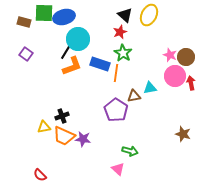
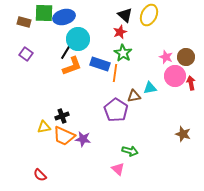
pink star: moved 4 px left, 2 px down
orange line: moved 1 px left
